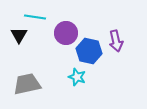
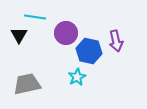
cyan star: rotated 24 degrees clockwise
